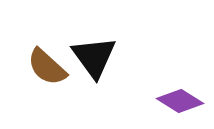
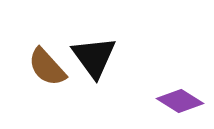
brown semicircle: rotated 6 degrees clockwise
